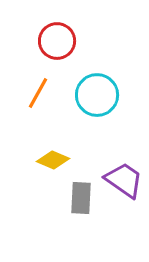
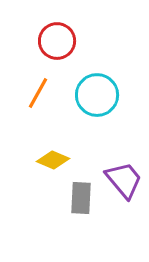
purple trapezoid: rotated 15 degrees clockwise
